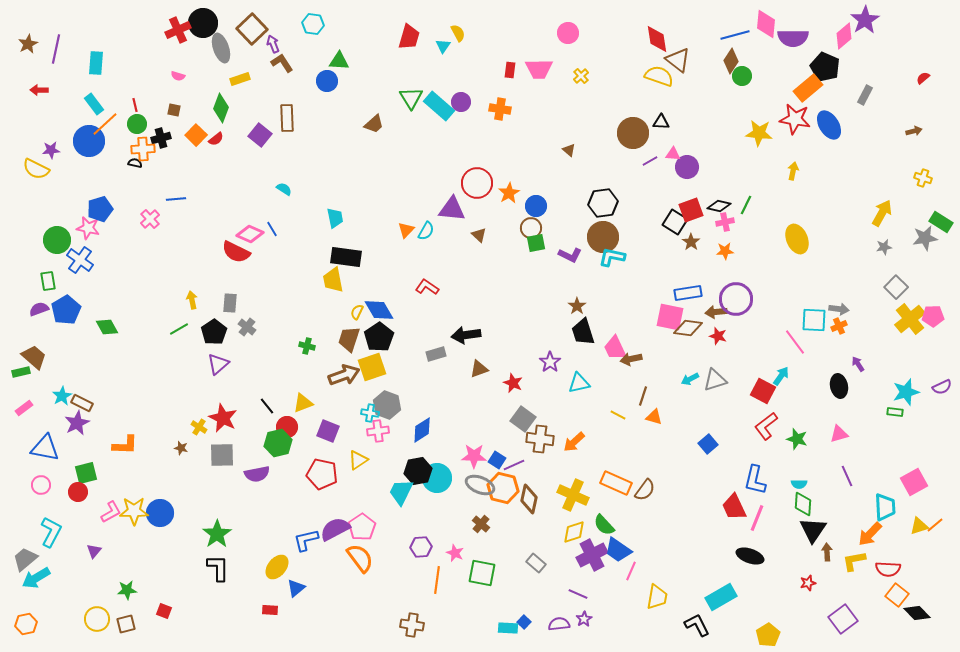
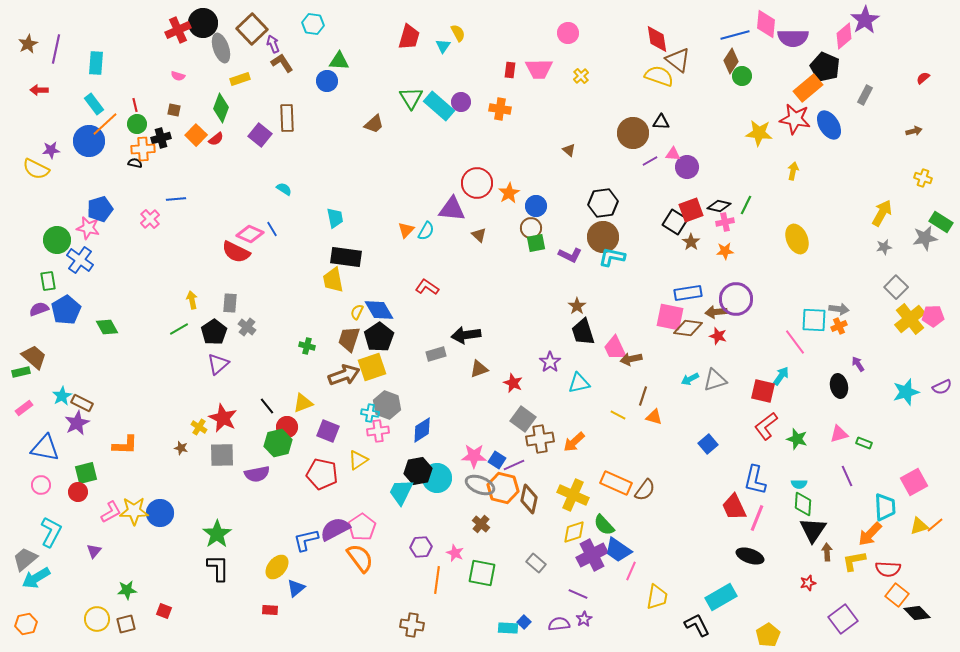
red square at (763, 391): rotated 15 degrees counterclockwise
green rectangle at (895, 412): moved 31 px left, 31 px down; rotated 14 degrees clockwise
brown cross at (540, 439): rotated 16 degrees counterclockwise
